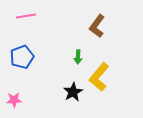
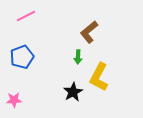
pink line: rotated 18 degrees counterclockwise
brown L-shape: moved 8 px left, 6 px down; rotated 15 degrees clockwise
yellow L-shape: rotated 12 degrees counterclockwise
